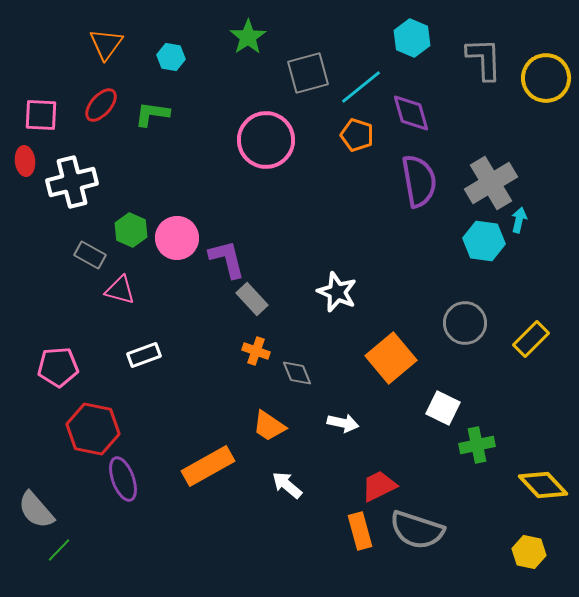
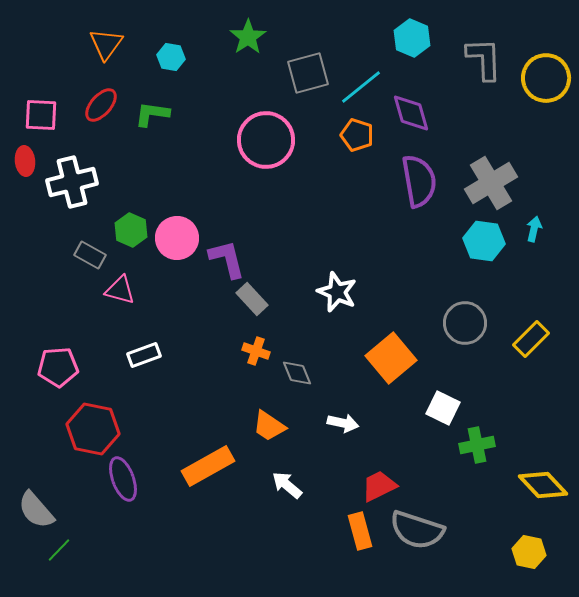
cyan arrow at (519, 220): moved 15 px right, 9 px down
